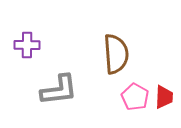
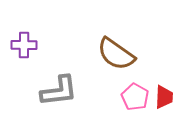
purple cross: moved 3 px left
brown semicircle: rotated 129 degrees clockwise
gray L-shape: moved 1 px down
